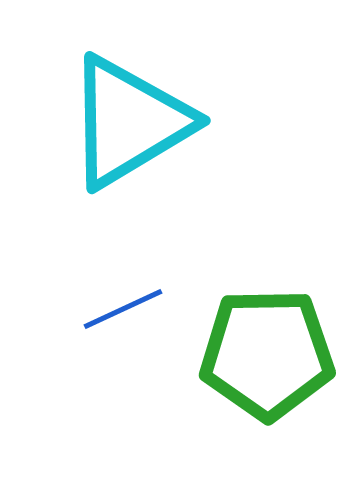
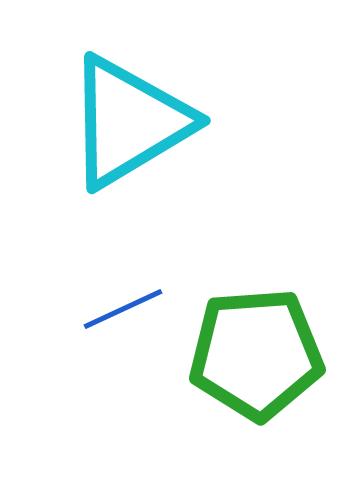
green pentagon: moved 11 px left; rotated 3 degrees counterclockwise
